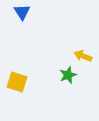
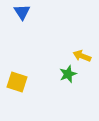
yellow arrow: moved 1 px left
green star: moved 1 px up
